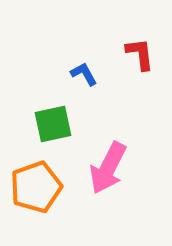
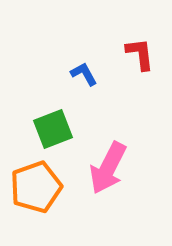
green square: moved 5 px down; rotated 9 degrees counterclockwise
